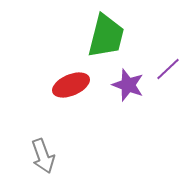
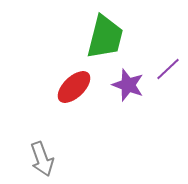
green trapezoid: moved 1 px left, 1 px down
red ellipse: moved 3 px right, 2 px down; rotated 21 degrees counterclockwise
gray arrow: moved 1 px left, 3 px down
